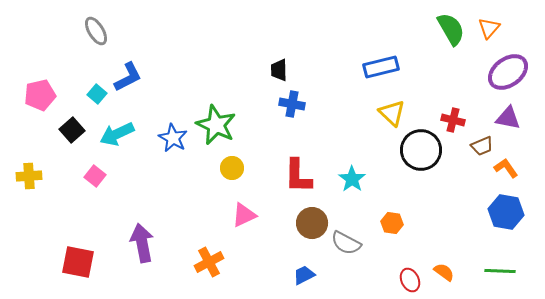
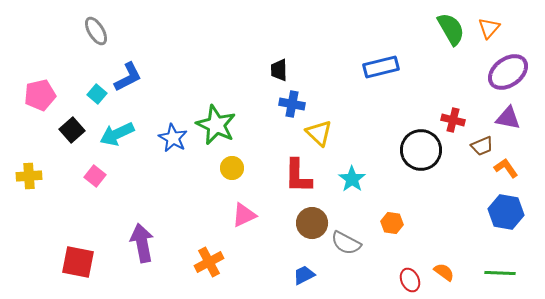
yellow triangle: moved 73 px left, 20 px down
green line: moved 2 px down
